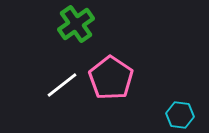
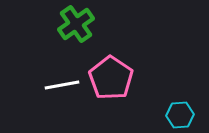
white line: rotated 28 degrees clockwise
cyan hexagon: rotated 12 degrees counterclockwise
